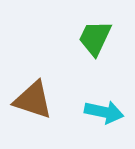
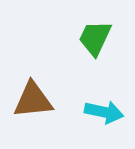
brown triangle: rotated 24 degrees counterclockwise
